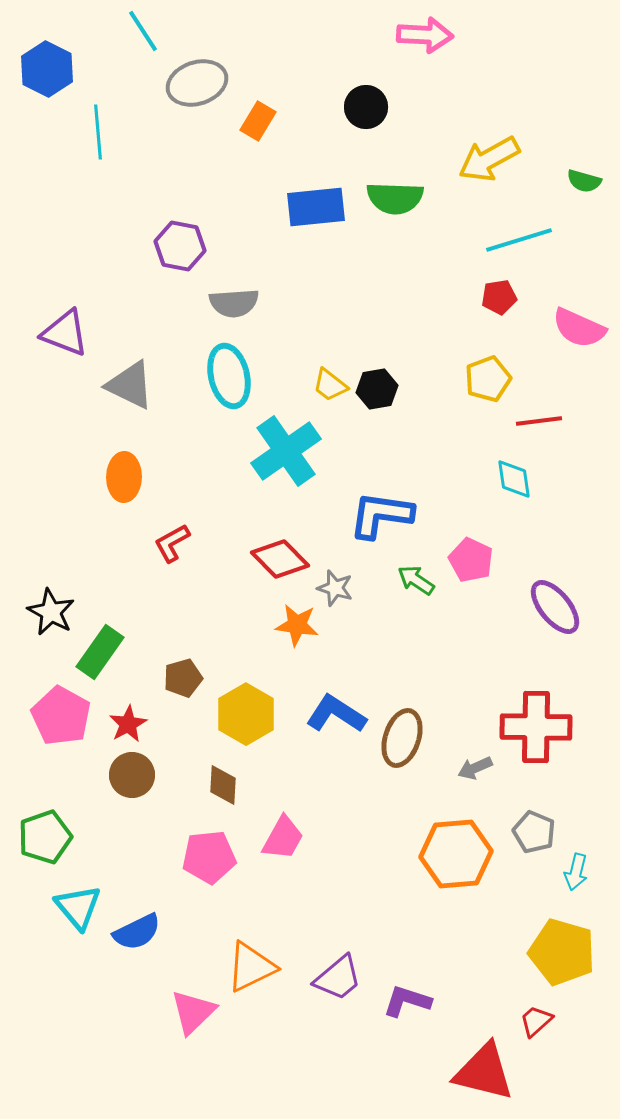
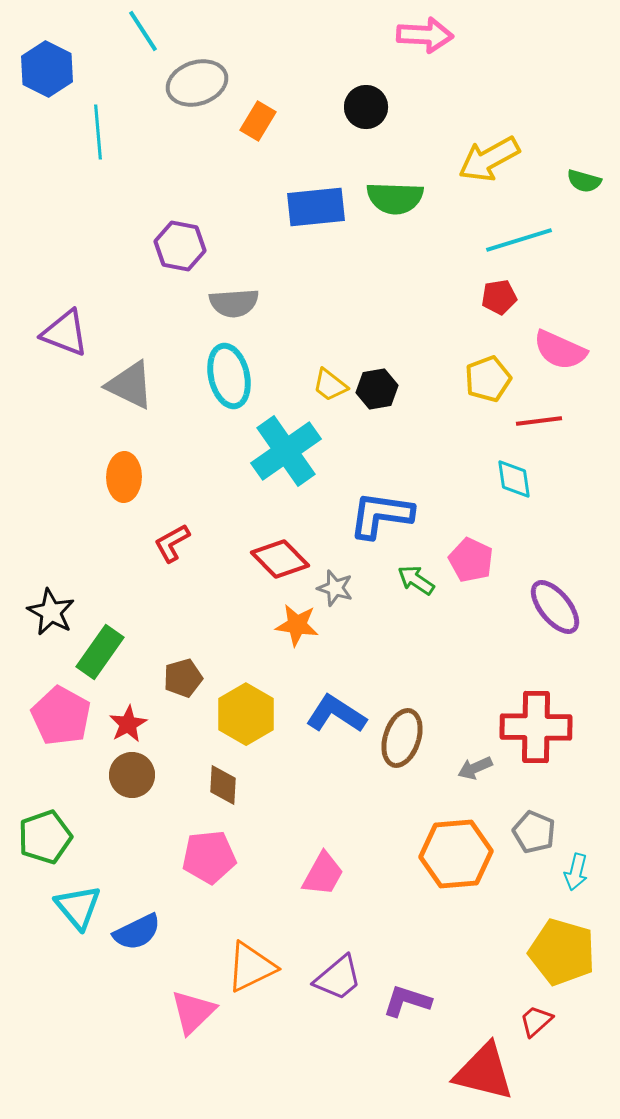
pink semicircle at (579, 328): moved 19 px left, 22 px down
pink trapezoid at (283, 838): moved 40 px right, 36 px down
